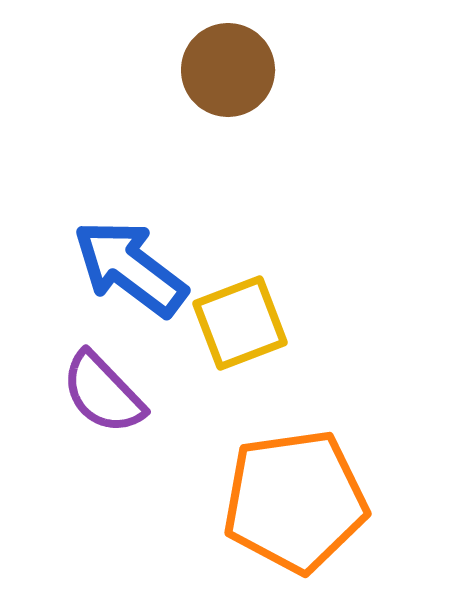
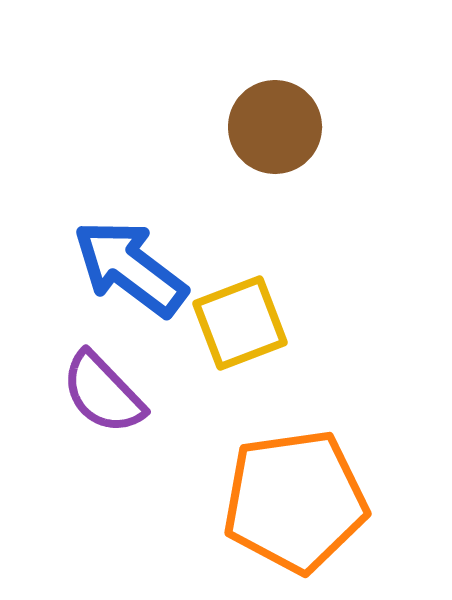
brown circle: moved 47 px right, 57 px down
